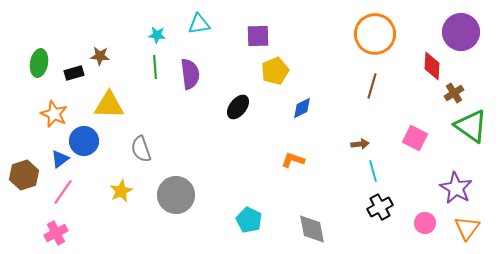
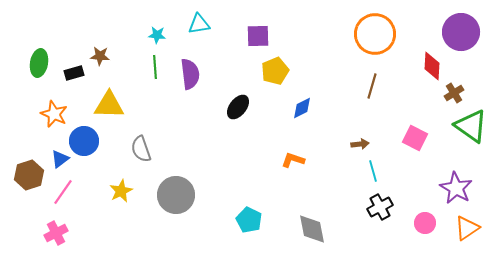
brown hexagon: moved 5 px right
orange triangle: rotated 20 degrees clockwise
